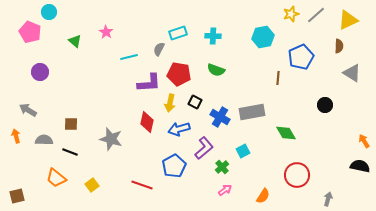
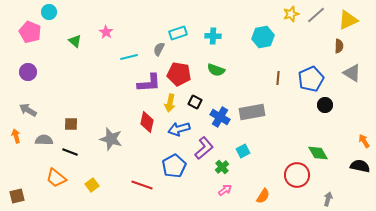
blue pentagon at (301, 57): moved 10 px right, 22 px down
purple circle at (40, 72): moved 12 px left
green diamond at (286, 133): moved 32 px right, 20 px down
